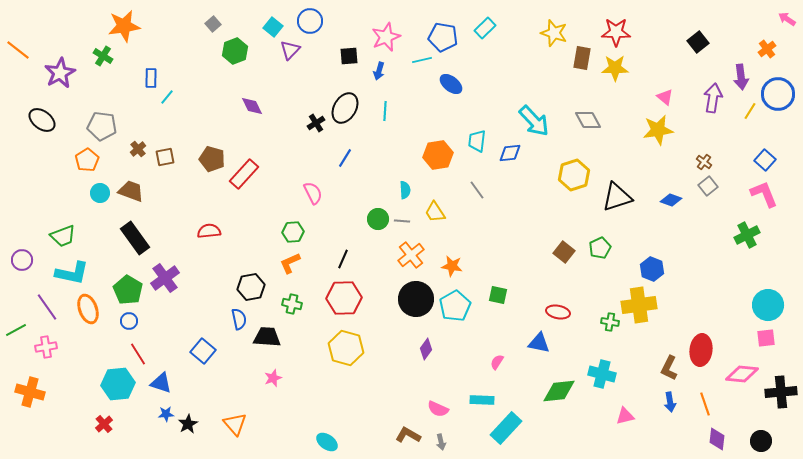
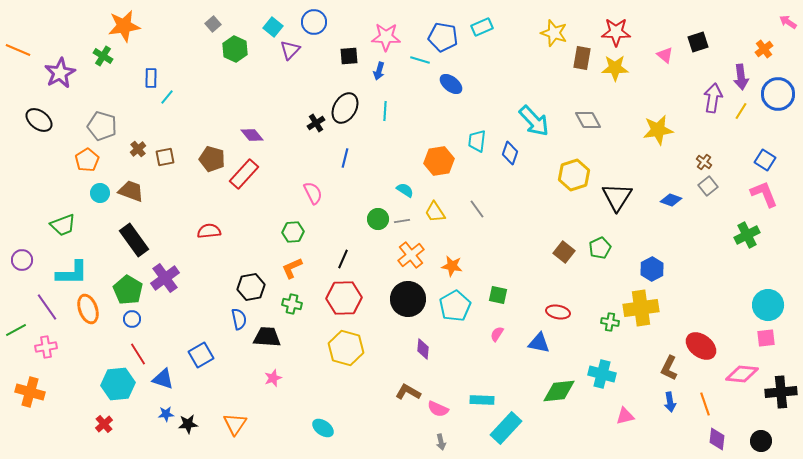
pink arrow at (787, 19): moved 1 px right, 3 px down
blue circle at (310, 21): moved 4 px right, 1 px down
cyan rectangle at (485, 28): moved 3 px left, 1 px up; rotated 20 degrees clockwise
pink star at (386, 37): rotated 24 degrees clockwise
black square at (698, 42): rotated 20 degrees clockwise
orange cross at (767, 49): moved 3 px left
orange line at (18, 50): rotated 15 degrees counterclockwise
green hexagon at (235, 51): moved 2 px up; rotated 15 degrees counterclockwise
cyan line at (422, 60): moved 2 px left; rotated 30 degrees clockwise
pink triangle at (665, 97): moved 42 px up
purple diamond at (252, 106): moved 29 px down; rotated 15 degrees counterclockwise
yellow line at (750, 111): moved 9 px left
black ellipse at (42, 120): moved 3 px left
gray pentagon at (102, 126): rotated 8 degrees clockwise
blue diamond at (510, 153): rotated 65 degrees counterclockwise
orange hexagon at (438, 155): moved 1 px right, 6 px down
blue line at (345, 158): rotated 18 degrees counterclockwise
blue square at (765, 160): rotated 10 degrees counterclockwise
cyan semicircle at (405, 190): rotated 54 degrees counterclockwise
gray line at (477, 190): moved 19 px down
black triangle at (617, 197): rotated 40 degrees counterclockwise
gray line at (402, 221): rotated 14 degrees counterclockwise
green trapezoid at (63, 236): moved 11 px up
black rectangle at (135, 238): moved 1 px left, 2 px down
orange L-shape at (290, 263): moved 2 px right, 5 px down
blue hexagon at (652, 269): rotated 10 degrees clockwise
cyan L-shape at (72, 273): rotated 12 degrees counterclockwise
black circle at (416, 299): moved 8 px left
yellow cross at (639, 305): moved 2 px right, 3 px down
blue circle at (129, 321): moved 3 px right, 2 px up
purple diamond at (426, 349): moved 3 px left; rotated 30 degrees counterclockwise
red ellipse at (701, 350): moved 4 px up; rotated 60 degrees counterclockwise
blue square at (203, 351): moved 2 px left, 4 px down; rotated 20 degrees clockwise
pink semicircle at (497, 362): moved 28 px up
blue triangle at (161, 383): moved 2 px right, 4 px up
black star at (188, 424): rotated 24 degrees clockwise
orange triangle at (235, 424): rotated 15 degrees clockwise
brown L-shape at (408, 435): moved 43 px up
cyan ellipse at (327, 442): moved 4 px left, 14 px up
